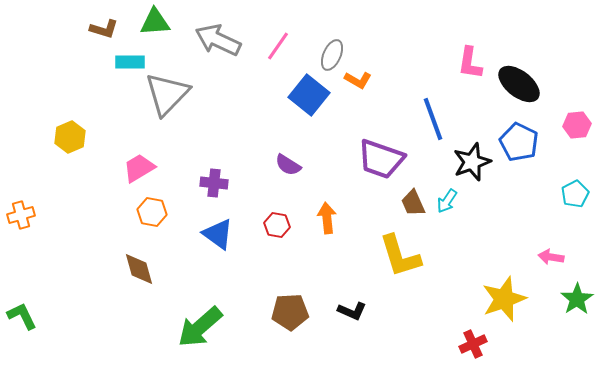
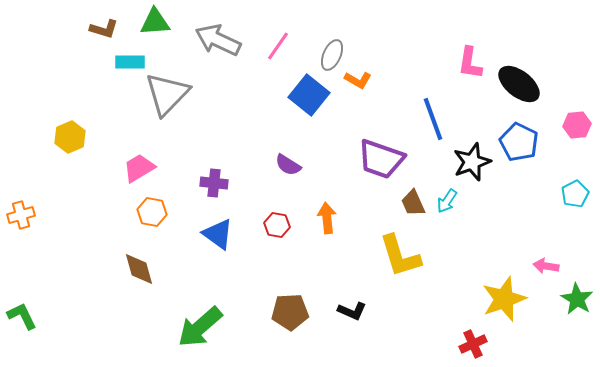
pink arrow: moved 5 px left, 9 px down
green star: rotated 8 degrees counterclockwise
